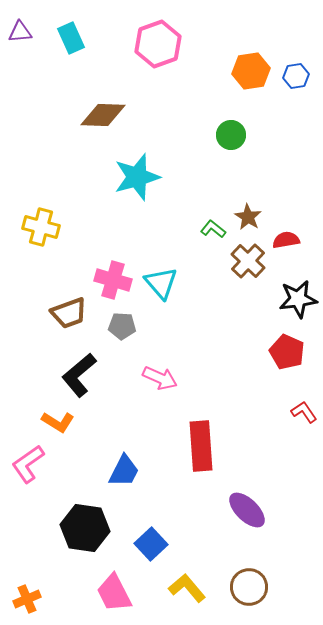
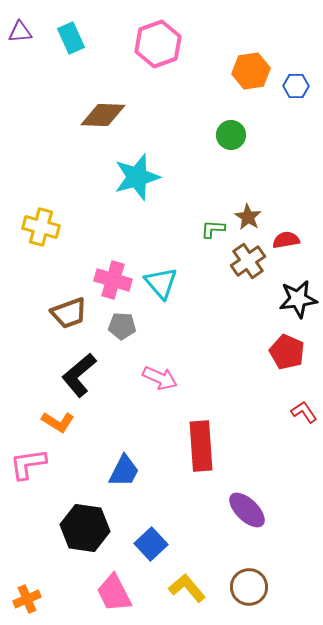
blue hexagon: moved 10 px down; rotated 10 degrees clockwise
green L-shape: rotated 35 degrees counterclockwise
brown cross: rotated 12 degrees clockwise
pink L-shape: rotated 27 degrees clockwise
